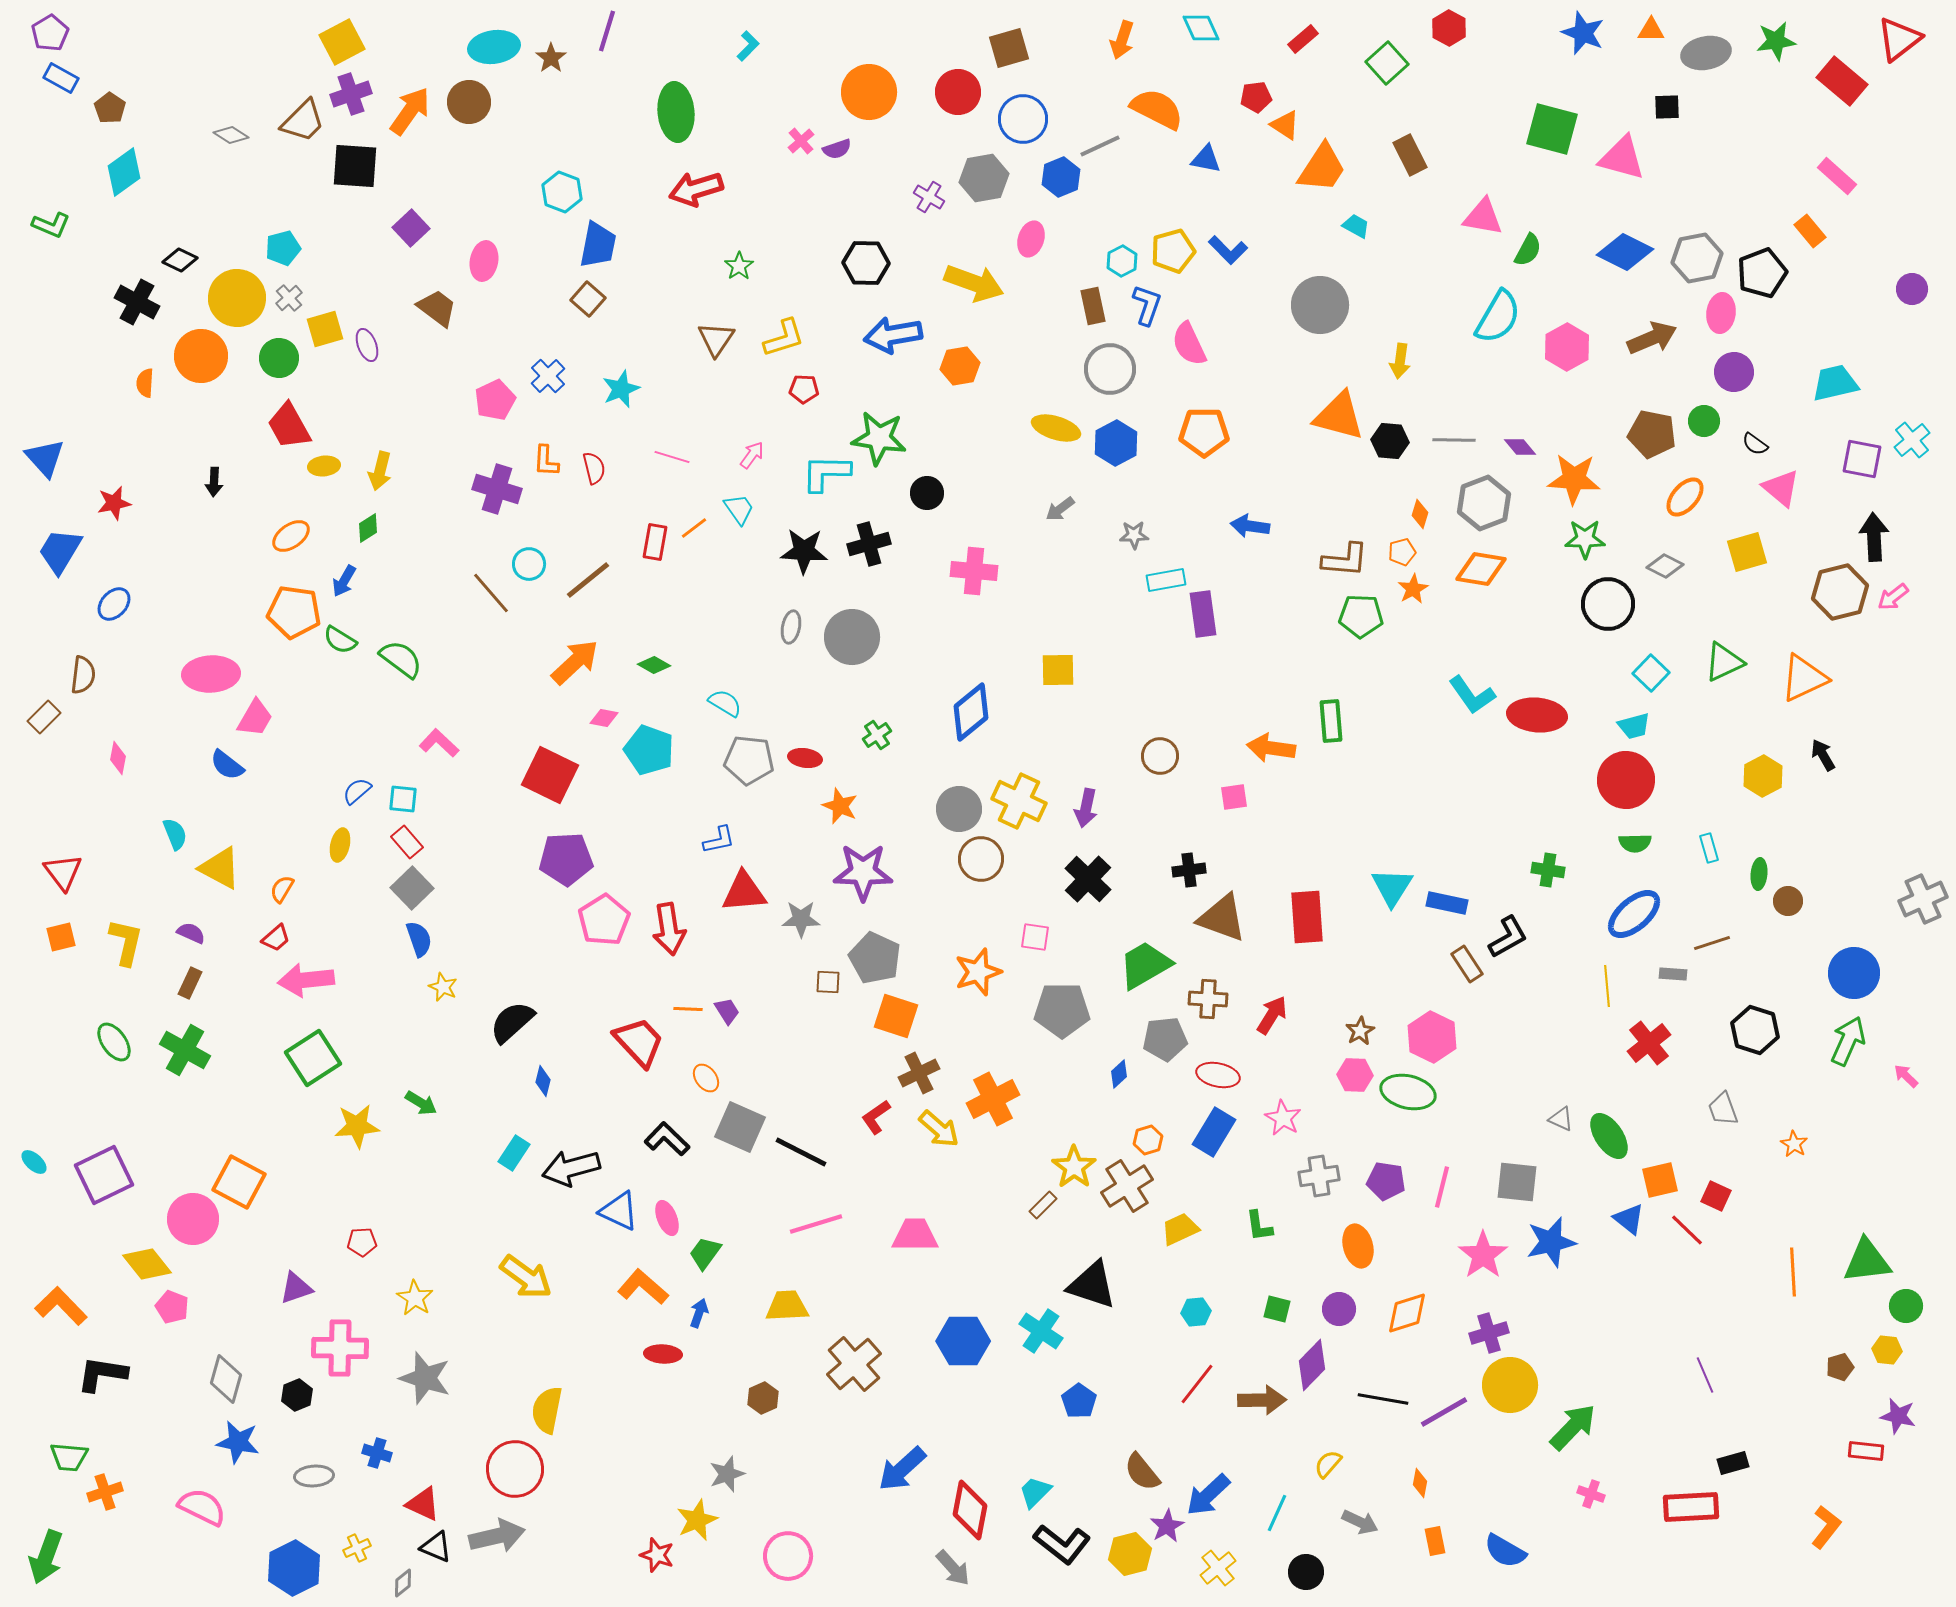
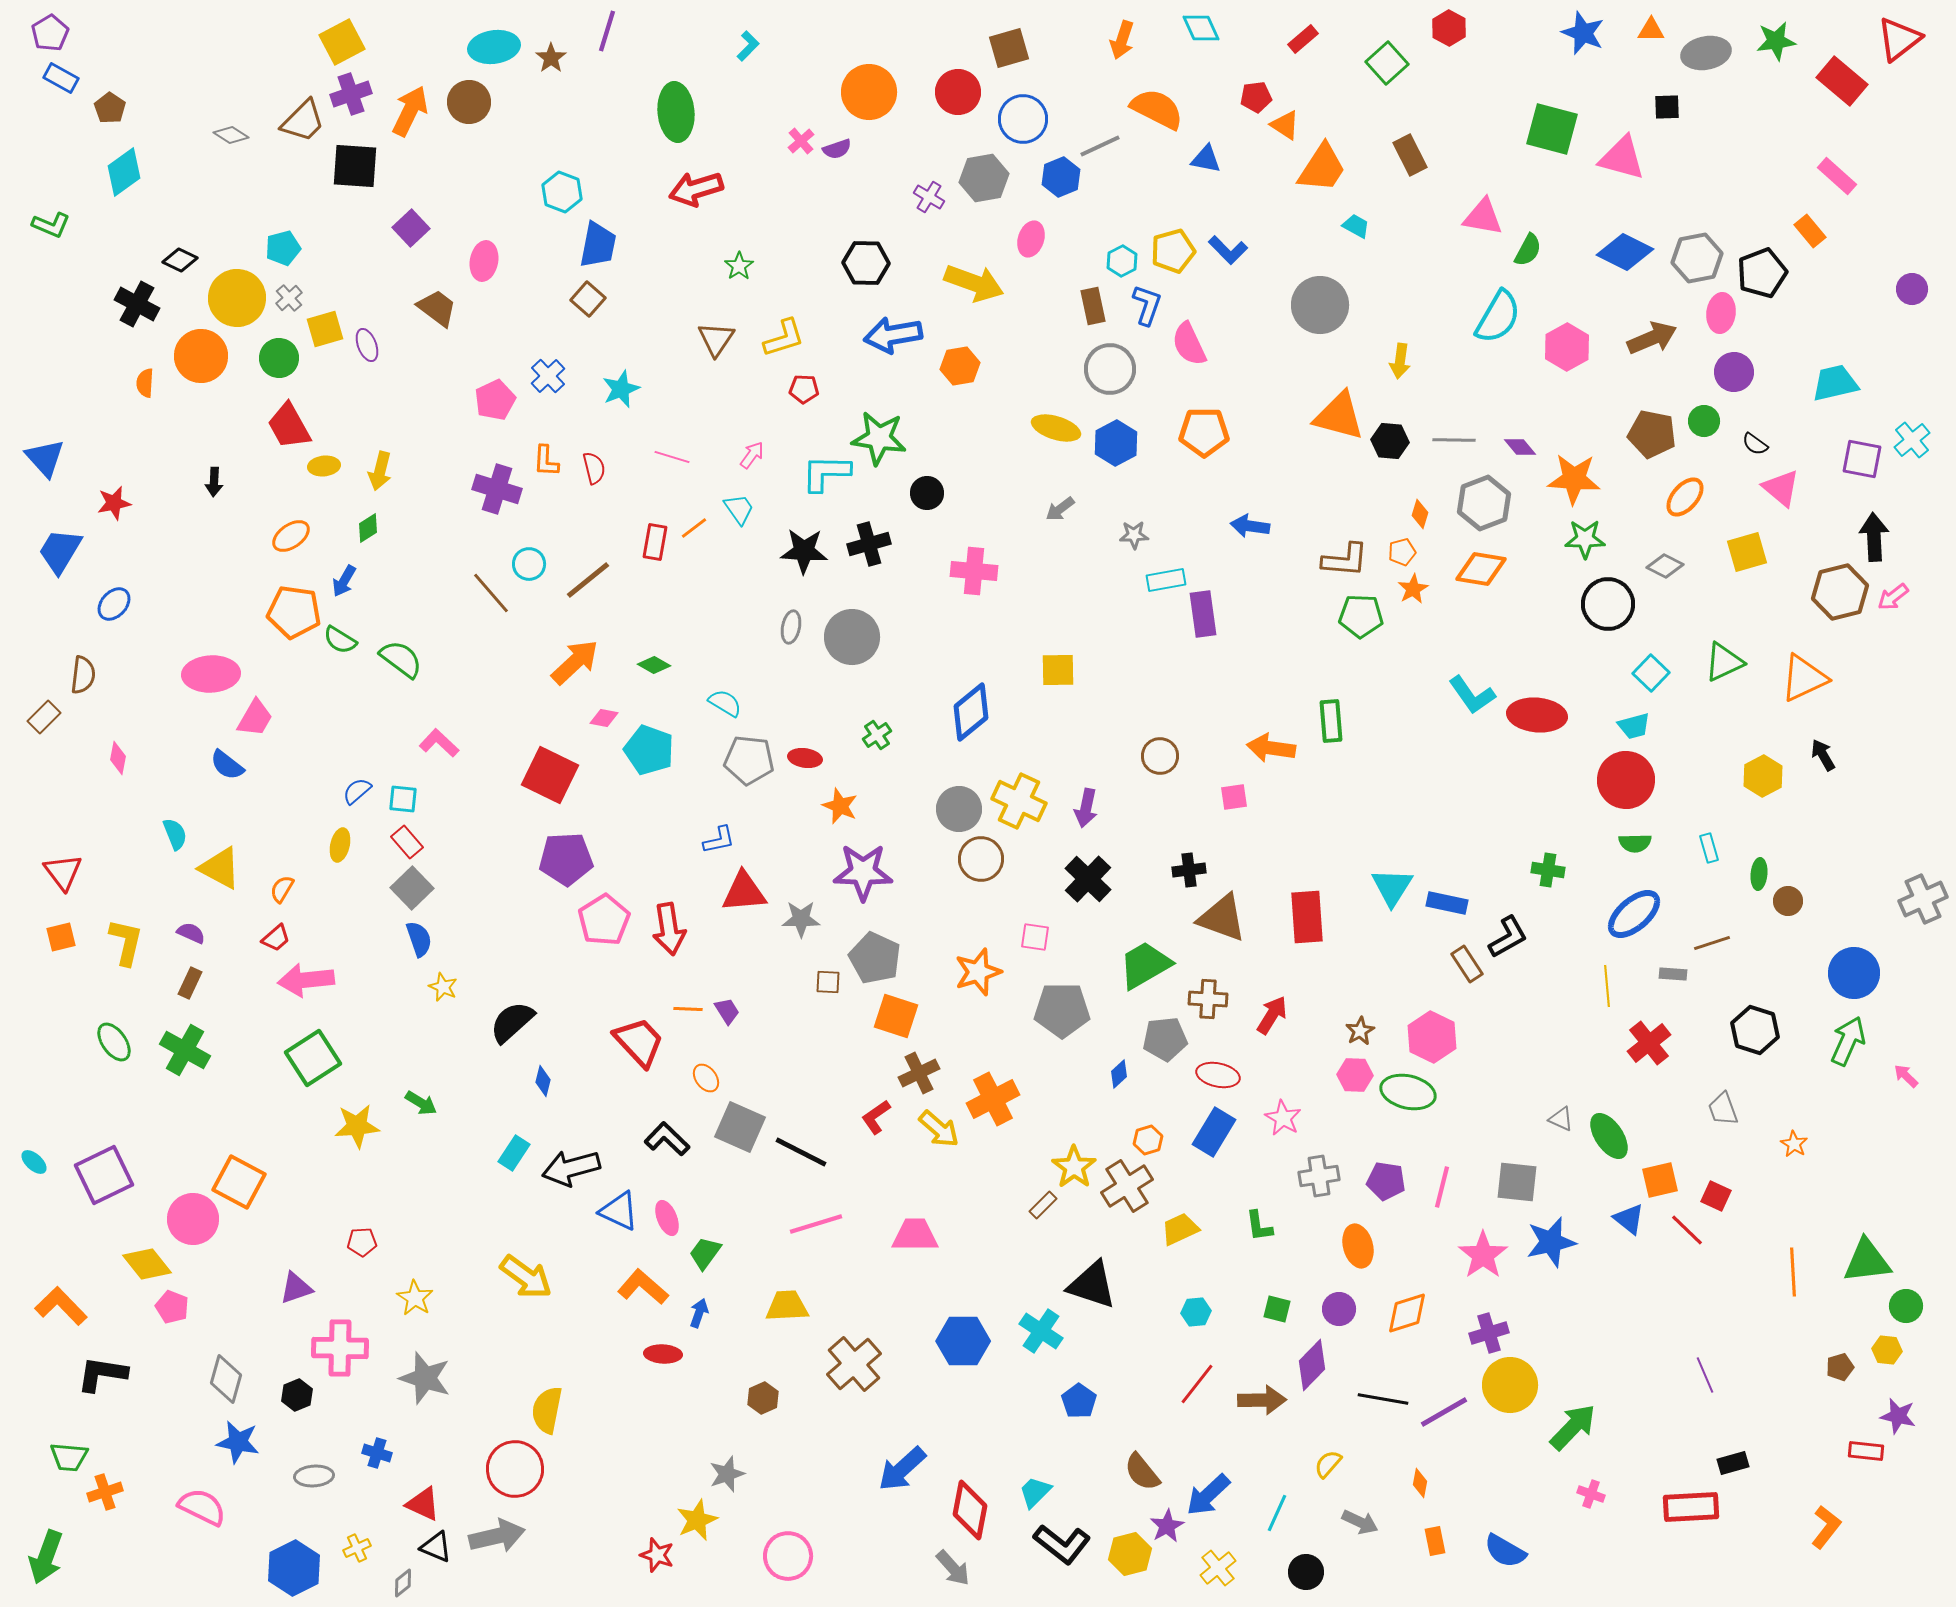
orange arrow at (410, 111): rotated 9 degrees counterclockwise
black cross at (137, 302): moved 2 px down
